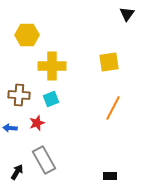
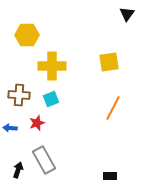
black arrow: moved 1 px right, 2 px up; rotated 14 degrees counterclockwise
